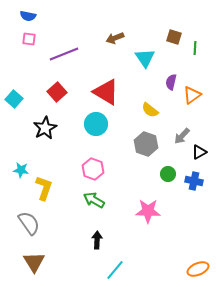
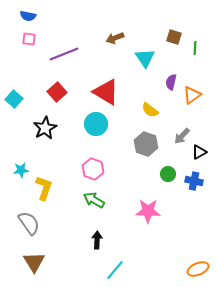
cyan star: rotated 14 degrees counterclockwise
